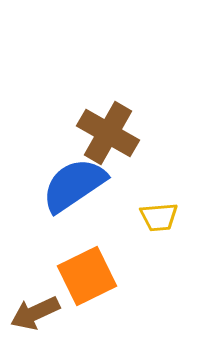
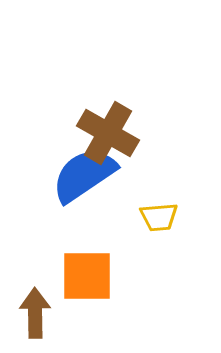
blue semicircle: moved 10 px right, 10 px up
orange square: rotated 26 degrees clockwise
brown arrow: rotated 114 degrees clockwise
